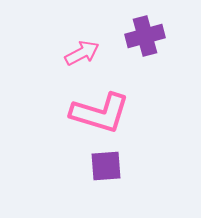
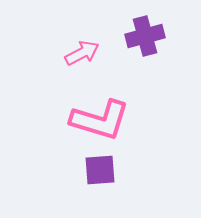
pink L-shape: moved 7 px down
purple square: moved 6 px left, 4 px down
